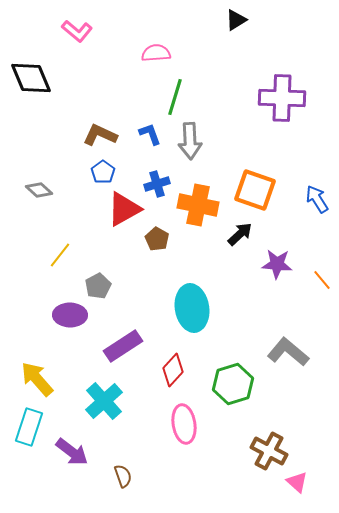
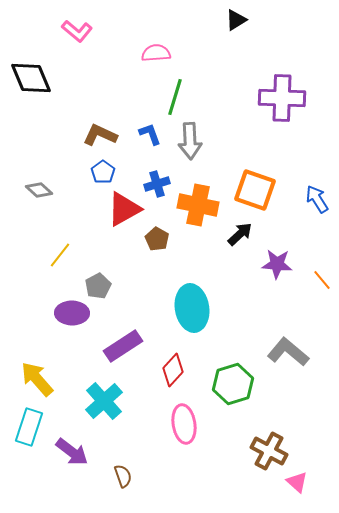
purple ellipse: moved 2 px right, 2 px up
